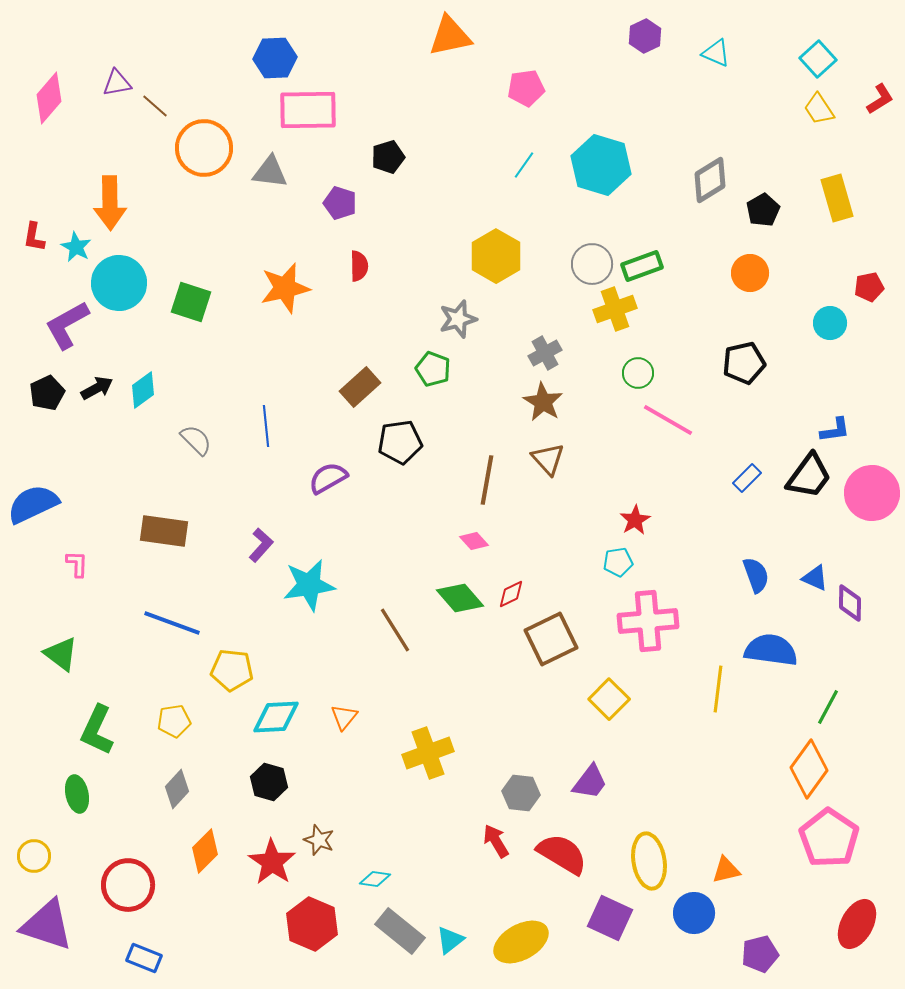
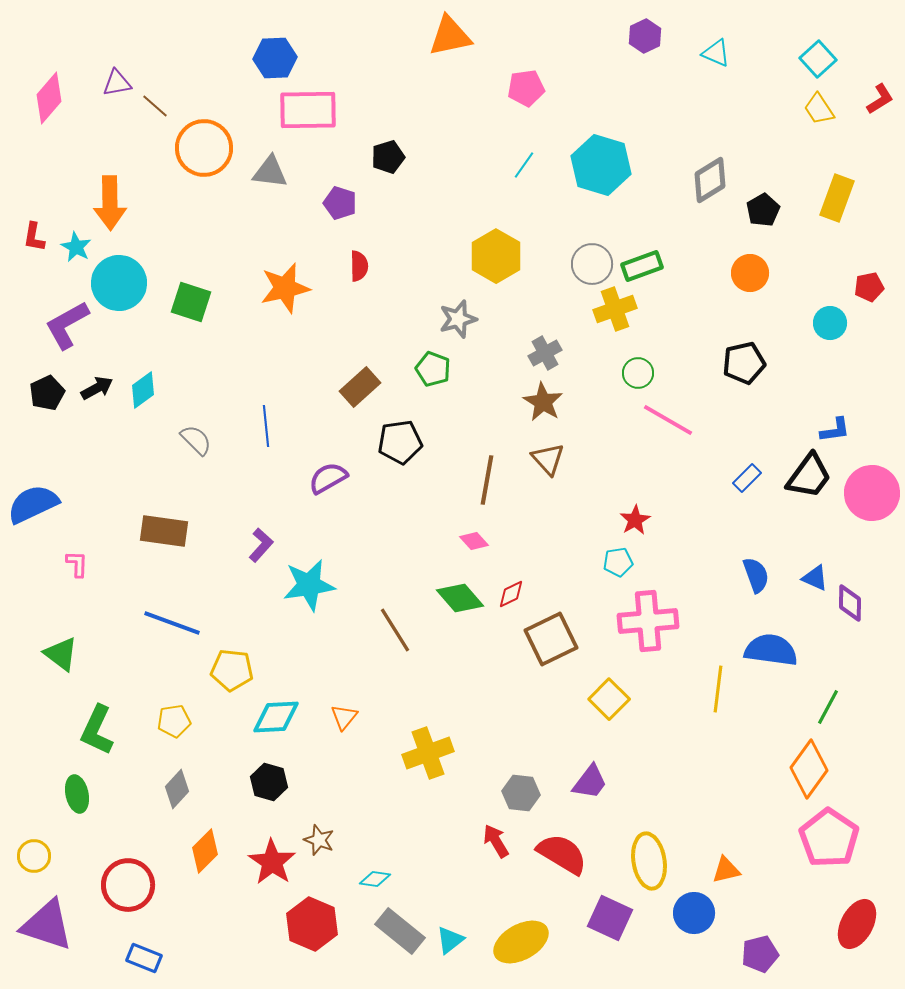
yellow rectangle at (837, 198): rotated 36 degrees clockwise
